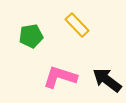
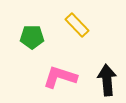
green pentagon: moved 1 px right, 1 px down; rotated 10 degrees clockwise
black arrow: rotated 48 degrees clockwise
